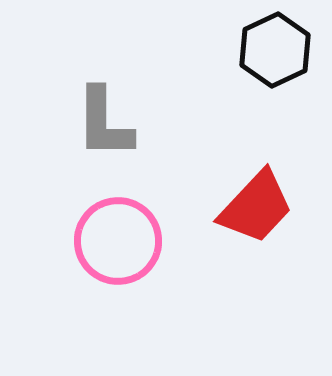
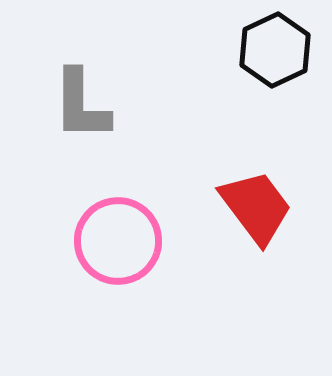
gray L-shape: moved 23 px left, 18 px up
red trapezoid: rotated 80 degrees counterclockwise
